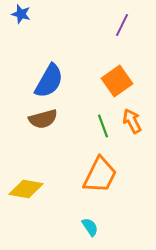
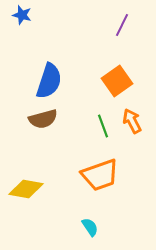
blue star: moved 1 px right, 1 px down
blue semicircle: rotated 12 degrees counterclockwise
orange trapezoid: rotated 45 degrees clockwise
